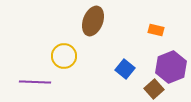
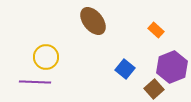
brown ellipse: rotated 60 degrees counterclockwise
orange rectangle: rotated 28 degrees clockwise
yellow circle: moved 18 px left, 1 px down
purple hexagon: moved 1 px right
